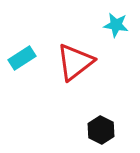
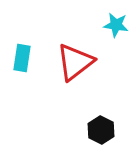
cyan rectangle: rotated 48 degrees counterclockwise
